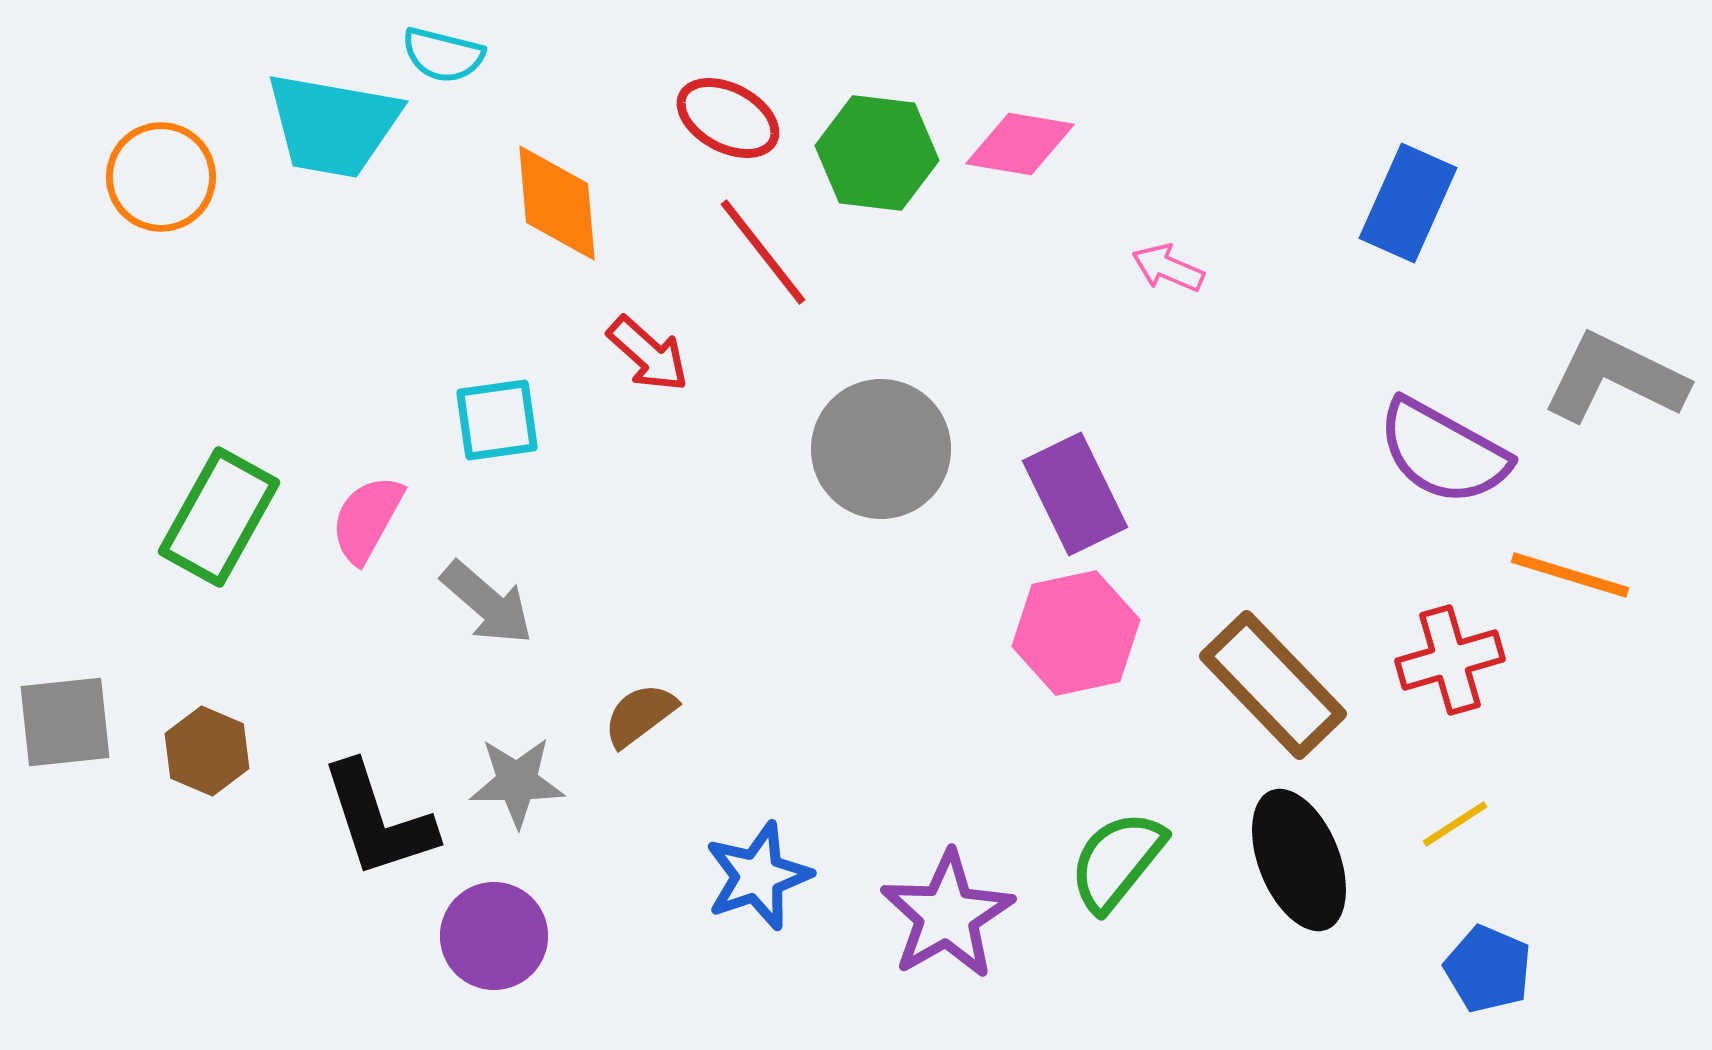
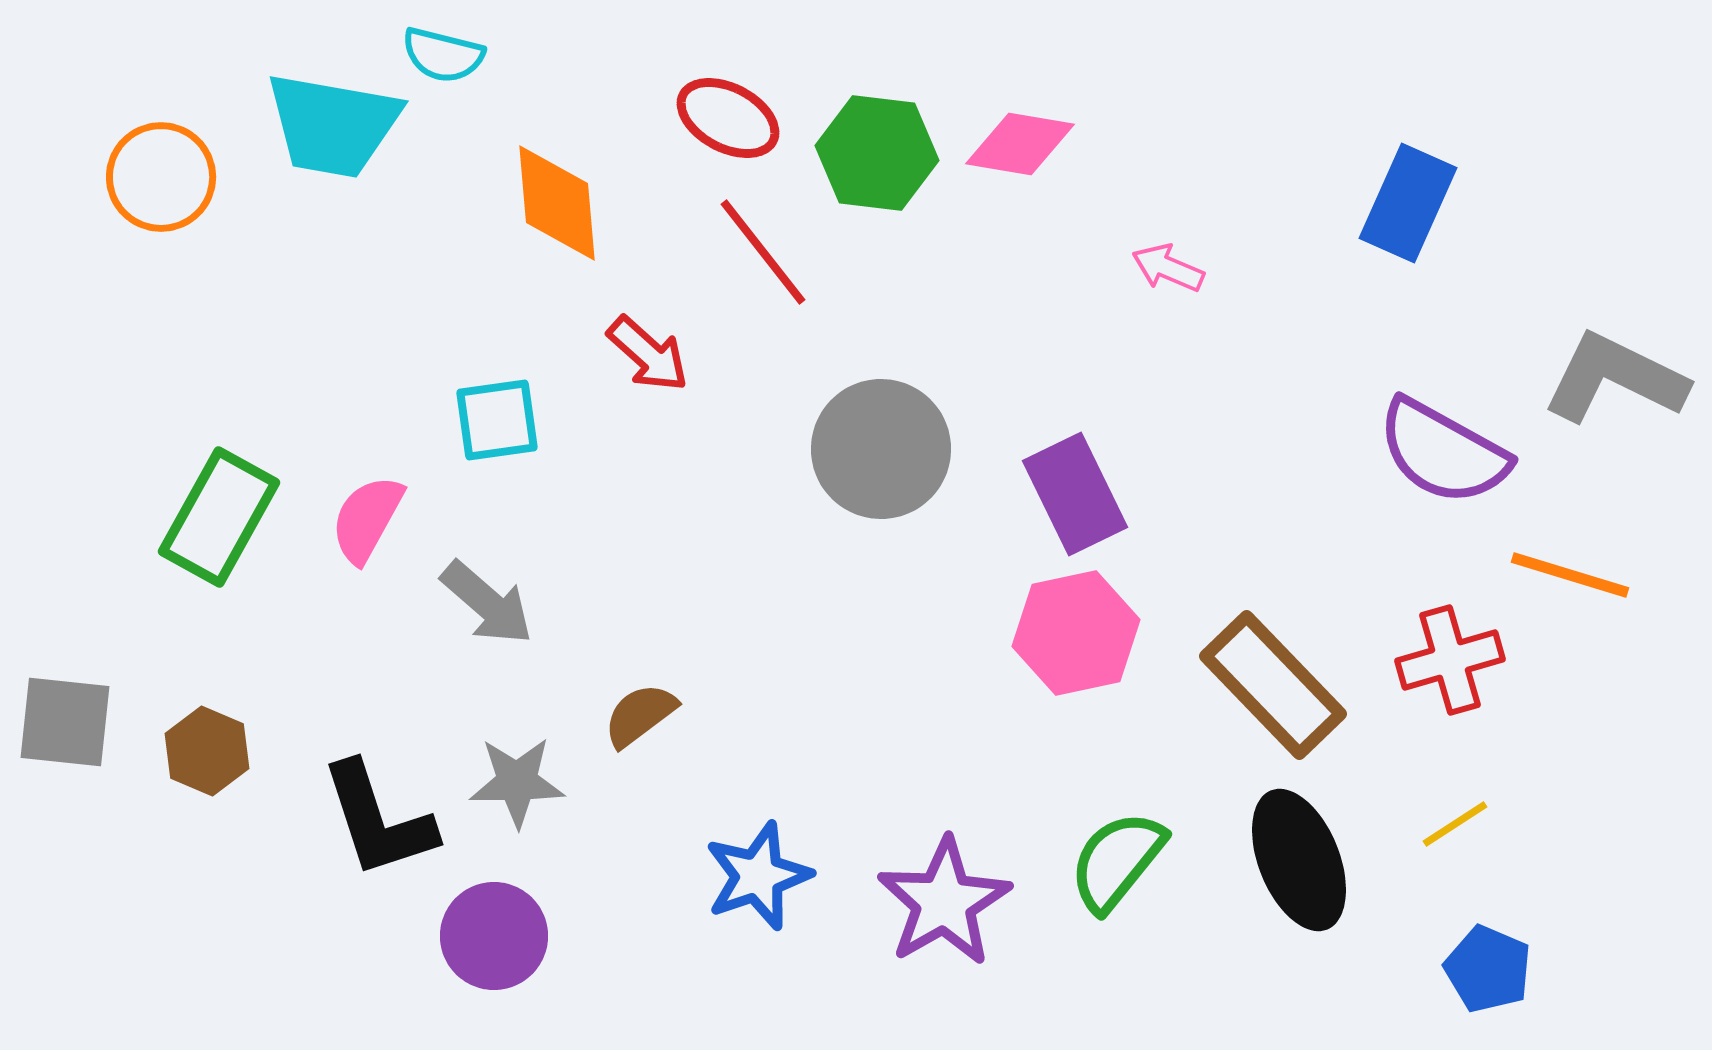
gray square: rotated 12 degrees clockwise
purple star: moved 3 px left, 13 px up
